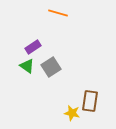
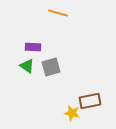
purple rectangle: rotated 35 degrees clockwise
gray square: rotated 18 degrees clockwise
brown rectangle: rotated 70 degrees clockwise
